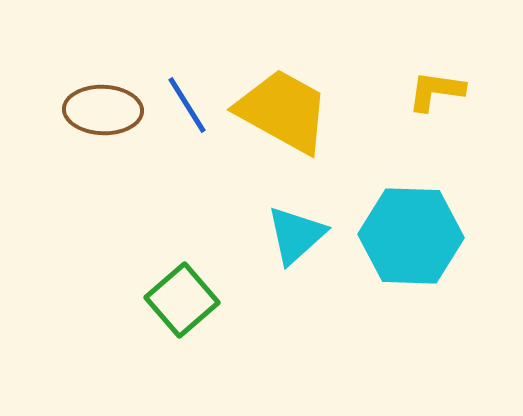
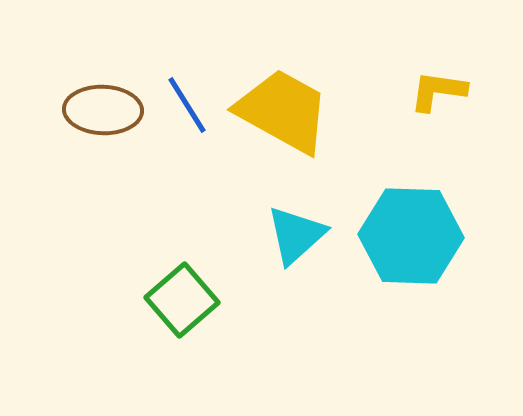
yellow L-shape: moved 2 px right
